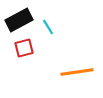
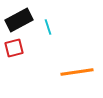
cyan line: rotated 14 degrees clockwise
red square: moved 10 px left
